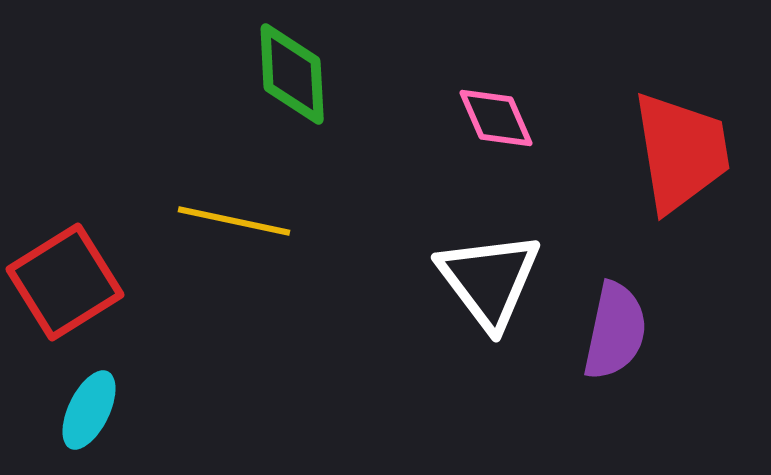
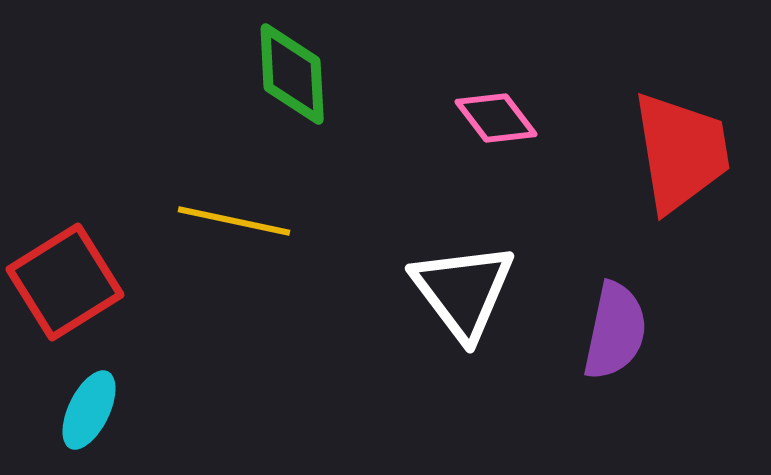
pink diamond: rotated 14 degrees counterclockwise
white triangle: moved 26 px left, 11 px down
